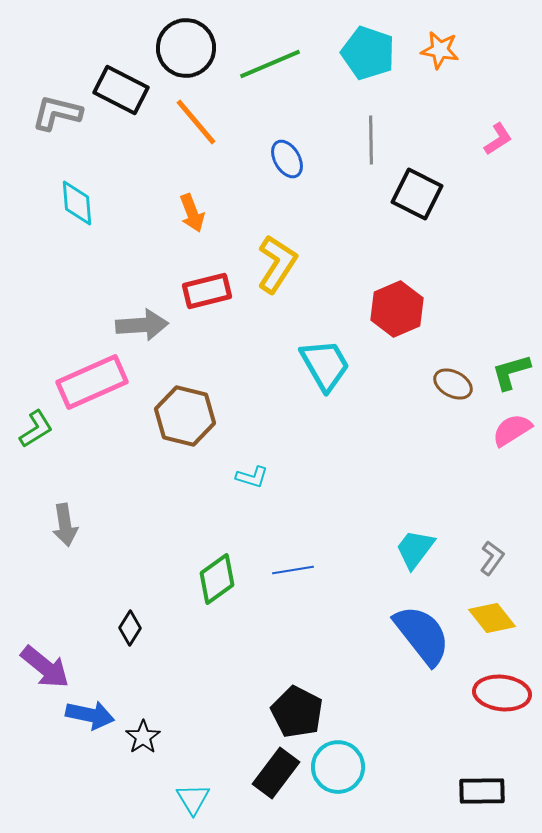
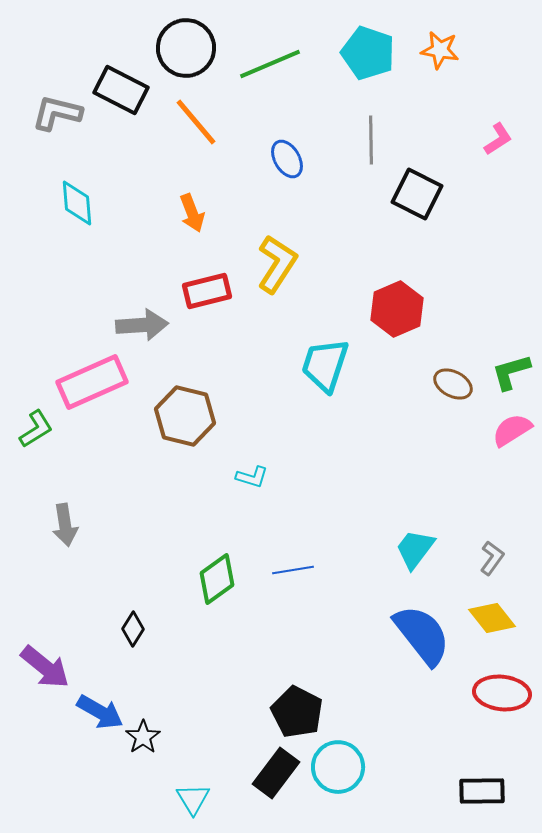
cyan trapezoid at (325, 365): rotated 132 degrees counterclockwise
black diamond at (130, 628): moved 3 px right, 1 px down
blue arrow at (90, 715): moved 10 px right, 3 px up; rotated 18 degrees clockwise
